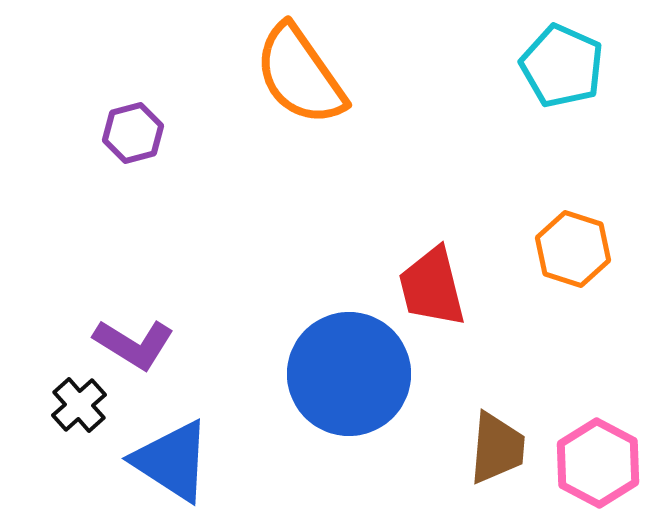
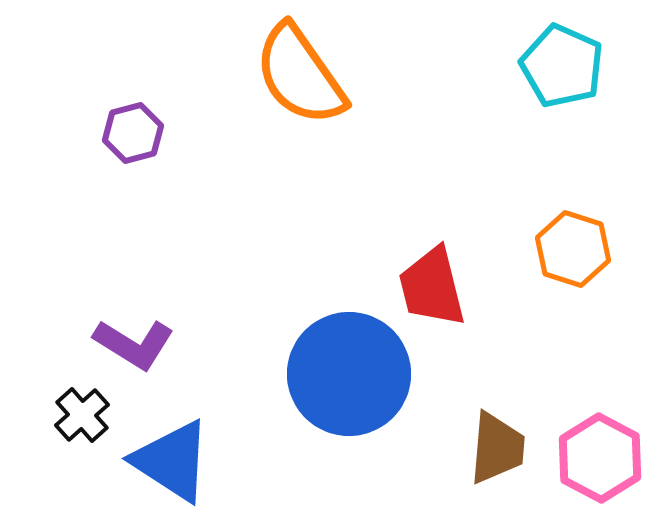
black cross: moved 3 px right, 10 px down
pink hexagon: moved 2 px right, 5 px up
